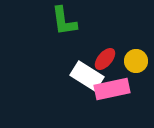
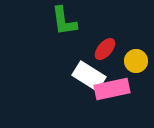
red ellipse: moved 10 px up
white rectangle: moved 2 px right
